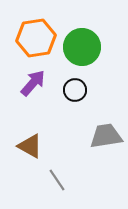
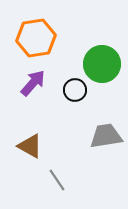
green circle: moved 20 px right, 17 px down
